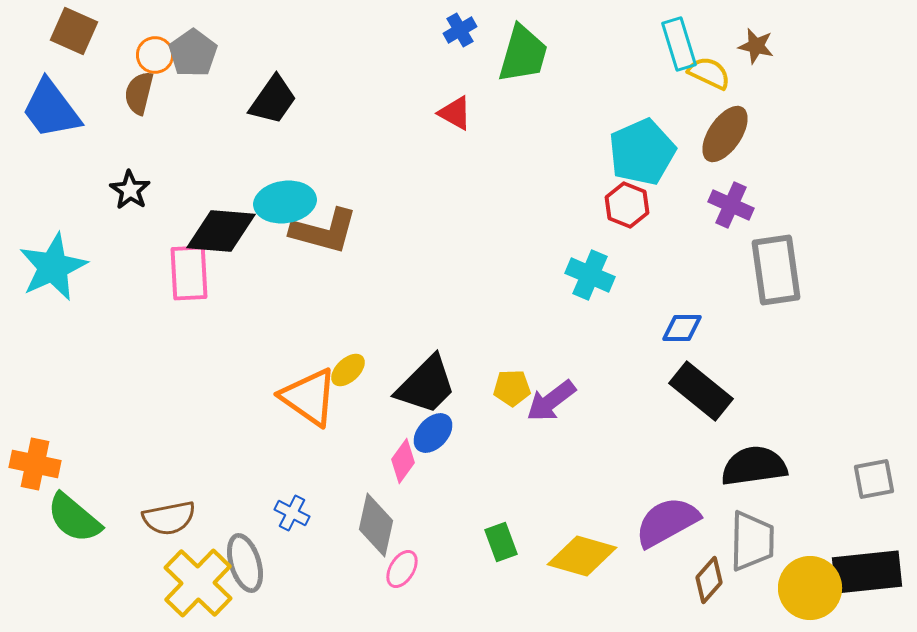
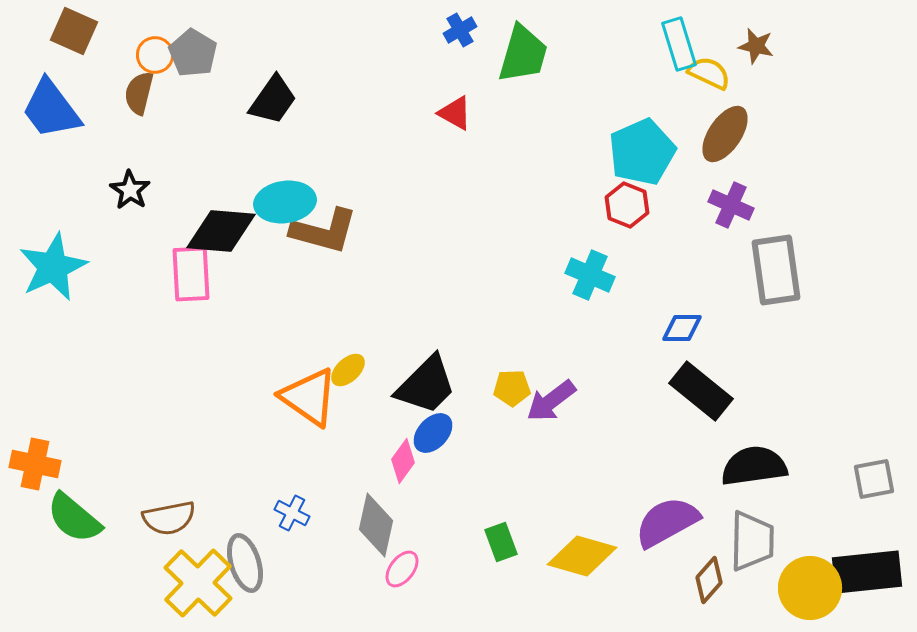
gray pentagon at (193, 53): rotated 6 degrees counterclockwise
pink rectangle at (189, 273): moved 2 px right, 1 px down
pink ellipse at (402, 569): rotated 6 degrees clockwise
